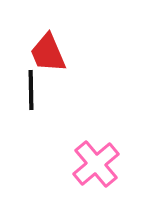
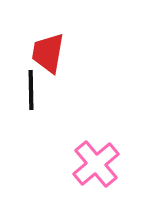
red trapezoid: rotated 33 degrees clockwise
